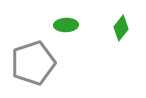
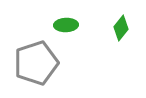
gray pentagon: moved 3 px right
